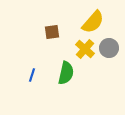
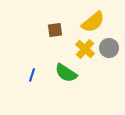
yellow semicircle: rotated 10 degrees clockwise
brown square: moved 3 px right, 2 px up
green semicircle: rotated 110 degrees clockwise
